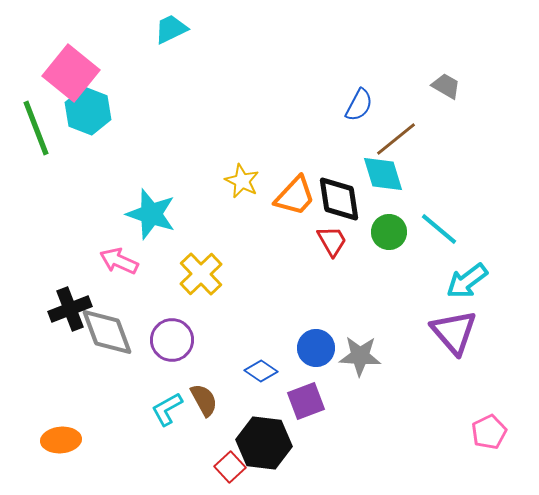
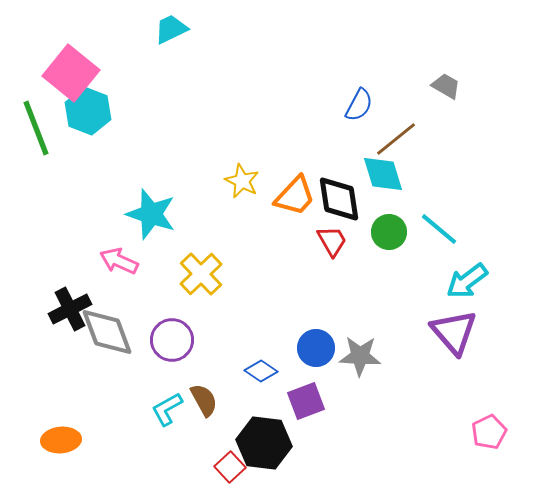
black cross: rotated 6 degrees counterclockwise
